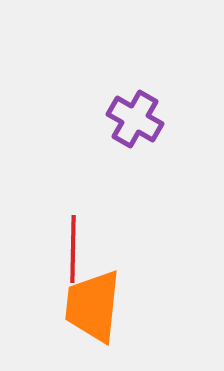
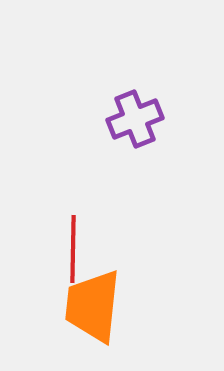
purple cross: rotated 38 degrees clockwise
